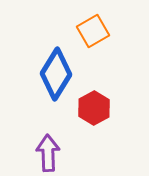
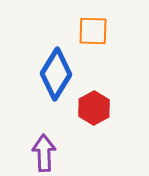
orange square: rotated 32 degrees clockwise
purple arrow: moved 4 px left
